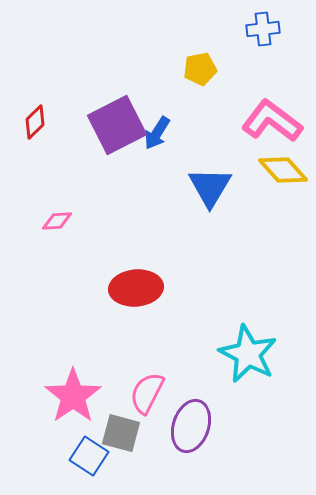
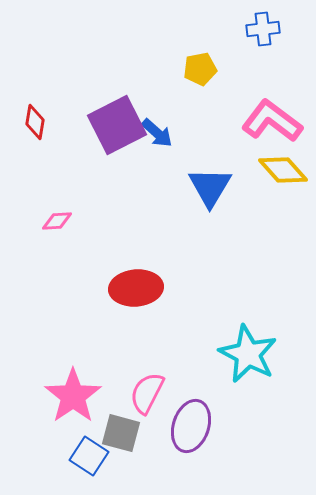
red diamond: rotated 36 degrees counterclockwise
blue arrow: rotated 80 degrees counterclockwise
